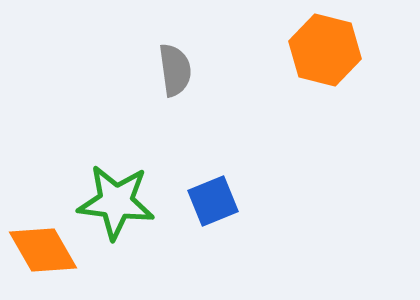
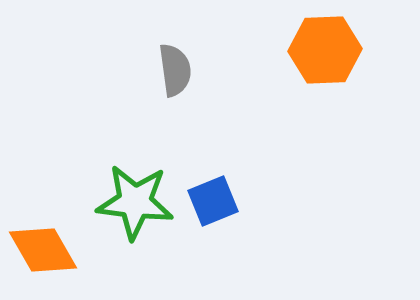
orange hexagon: rotated 16 degrees counterclockwise
green star: moved 19 px right
